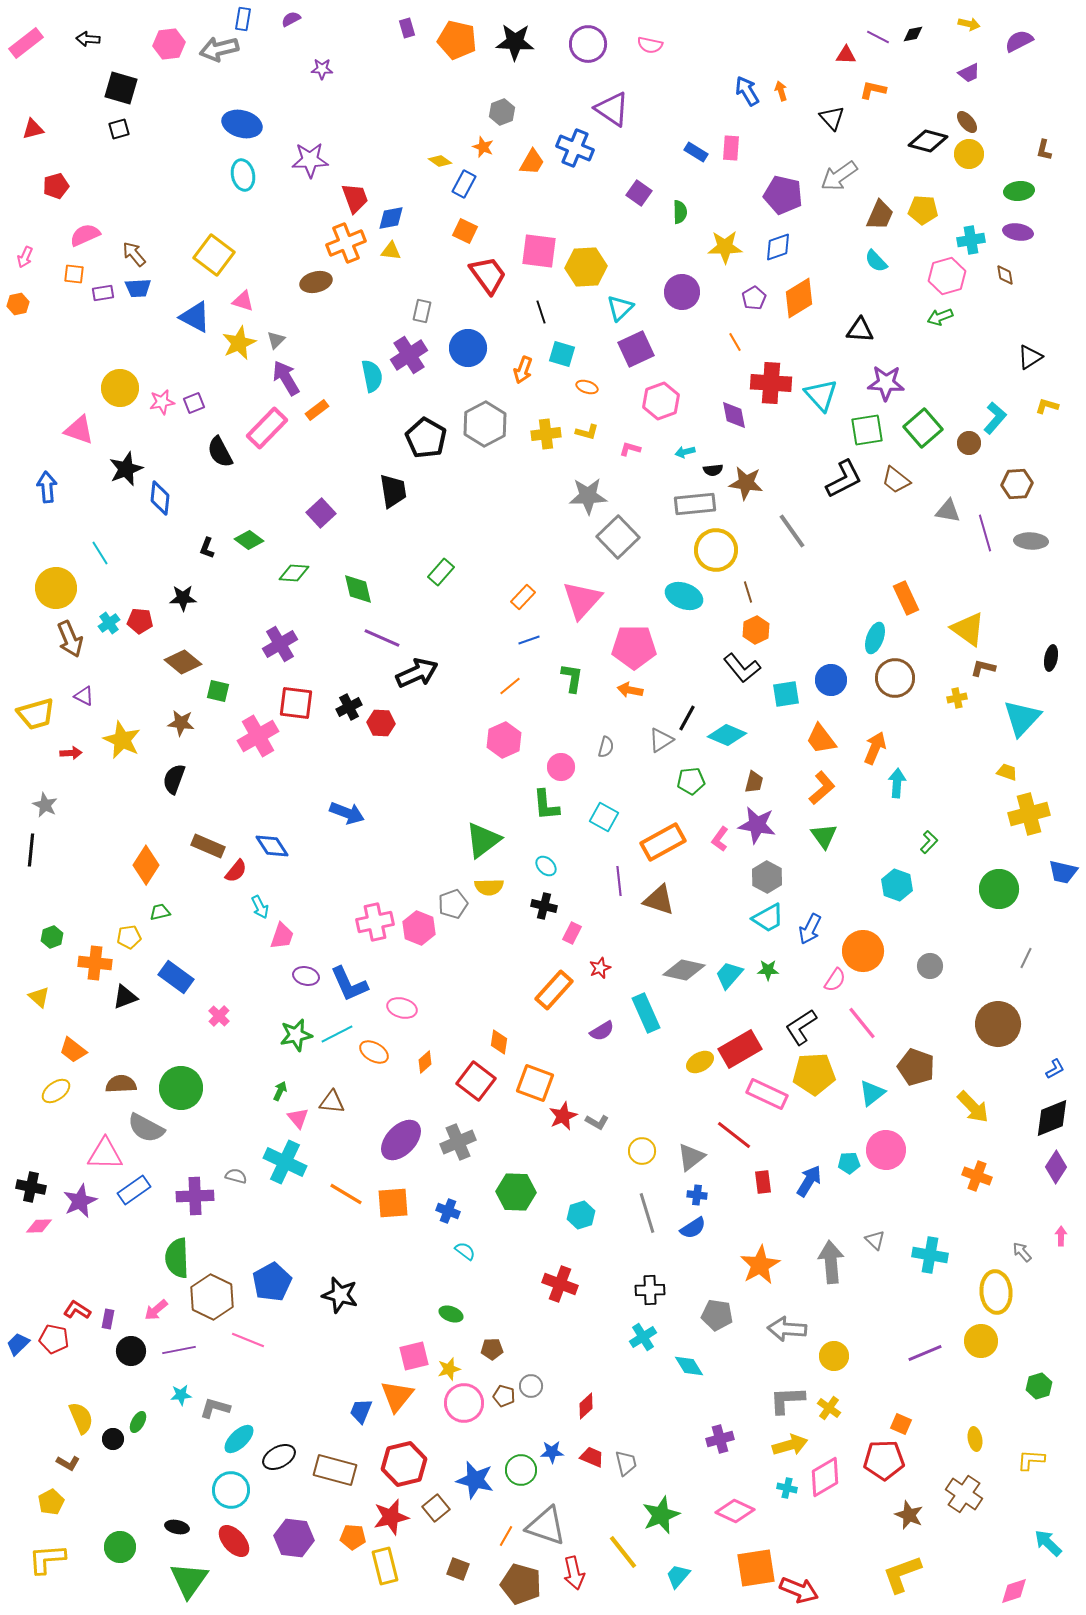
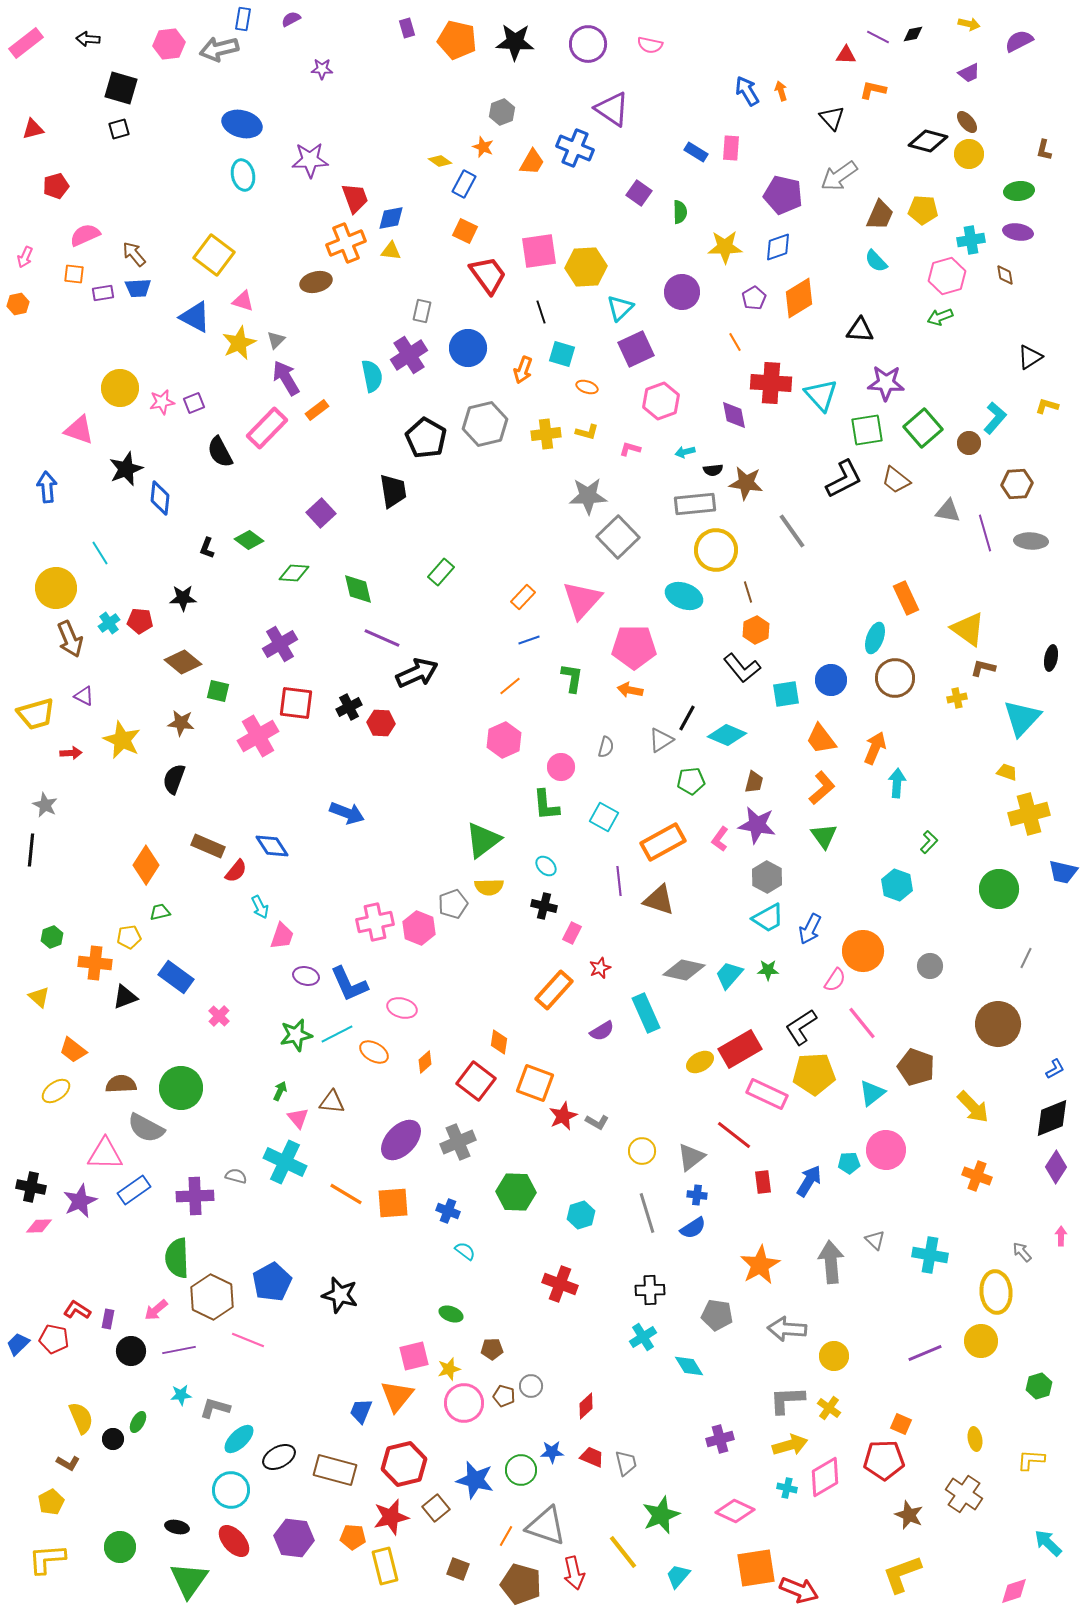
pink square at (539, 251): rotated 15 degrees counterclockwise
gray hexagon at (485, 424): rotated 15 degrees clockwise
